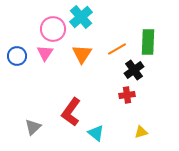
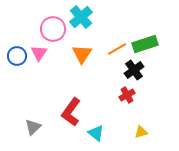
green rectangle: moved 3 px left, 2 px down; rotated 70 degrees clockwise
pink triangle: moved 6 px left
red cross: rotated 21 degrees counterclockwise
